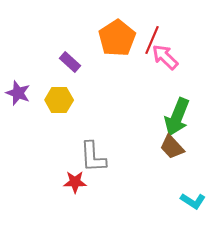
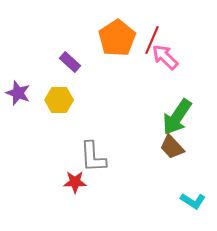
green arrow: rotated 12 degrees clockwise
